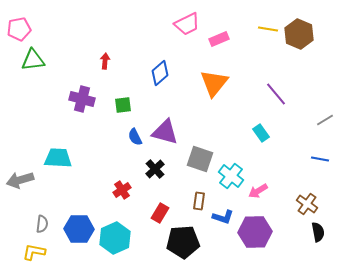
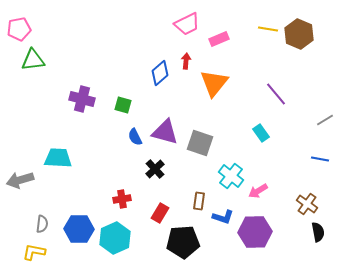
red arrow: moved 81 px right
green square: rotated 24 degrees clockwise
gray square: moved 16 px up
red cross: moved 9 px down; rotated 24 degrees clockwise
